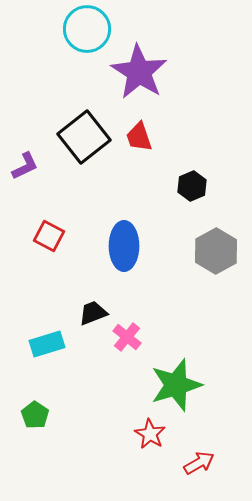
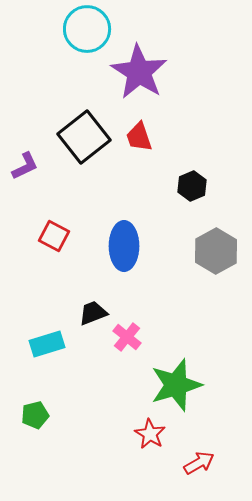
red square: moved 5 px right
green pentagon: rotated 24 degrees clockwise
